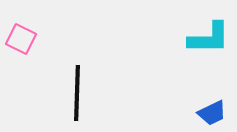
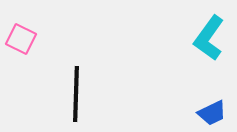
cyan L-shape: rotated 126 degrees clockwise
black line: moved 1 px left, 1 px down
